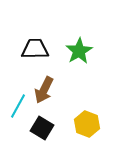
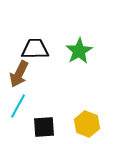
brown arrow: moved 25 px left, 16 px up
black square: moved 2 px right, 1 px up; rotated 35 degrees counterclockwise
